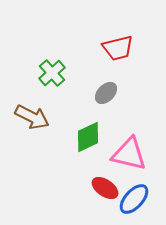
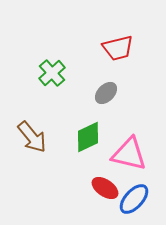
brown arrow: moved 20 px down; rotated 24 degrees clockwise
